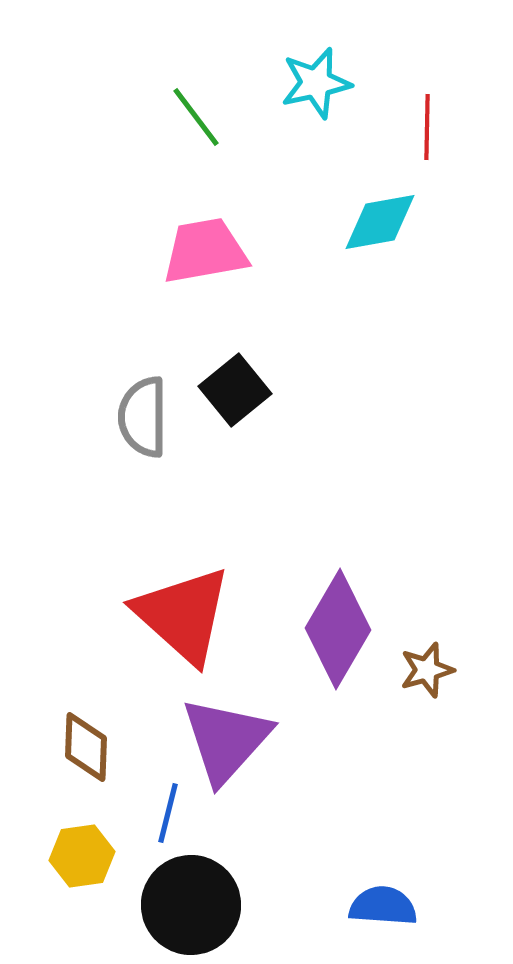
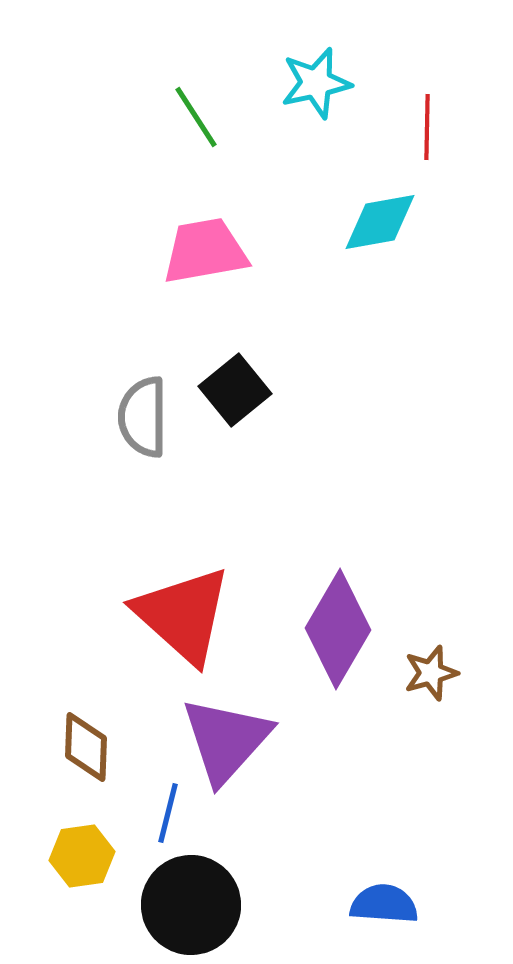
green line: rotated 4 degrees clockwise
brown star: moved 4 px right, 3 px down
blue semicircle: moved 1 px right, 2 px up
